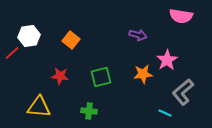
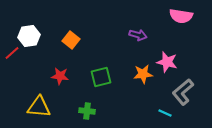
pink star: moved 2 px down; rotated 25 degrees counterclockwise
green cross: moved 2 px left
